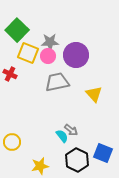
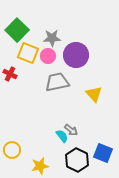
gray star: moved 2 px right, 4 px up
yellow circle: moved 8 px down
